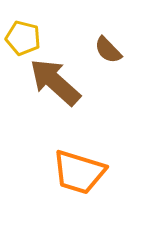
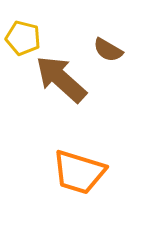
brown semicircle: rotated 16 degrees counterclockwise
brown arrow: moved 6 px right, 3 px up
